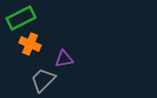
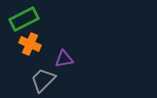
green rectangle: moved 3 px right, 1 px down
